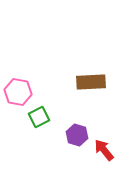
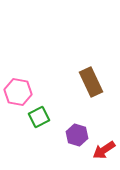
brown rectangle: rotated 68 degrees clockwise
red arrow: rotated 85 degrees counterclockwise
